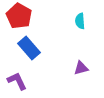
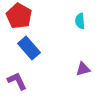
purple triangle: moved 2 px right, 1 px down
